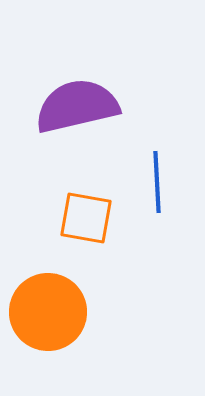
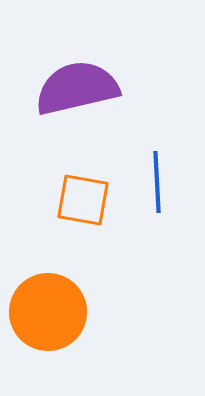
purple semicircle: moved 18 px up
orange square: moved 3 px left, 18 px up
